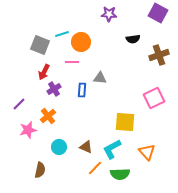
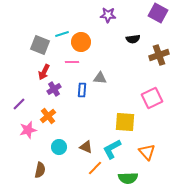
purple star: moved 1 px left, 1 px down
pink square: moved 2 px left
green semicircle: moved 8 px right, 4 px down
